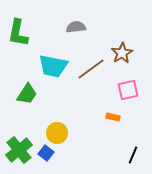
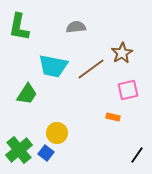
green L-shape: moved 1 px right, 6 px up
black line: moved 4 px right; rotated 12 degrees clockwise
